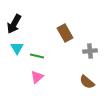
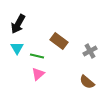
black arrow: moved 4 px right
brown rectangle: moved 6 px left, 8 px down; rotated 24 degrees counterclockwise
gray cross: rotated 24 degrees counterclockwise
pink triangle: moved 1 px right, 3 px up
